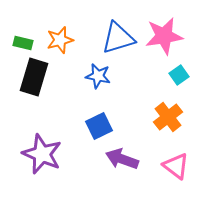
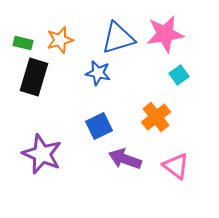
pink star: moved 1 px right, 2 px up
blue star: moved 3 px up
orange cross: moved 12 px left
purple arrow: moved 3 px right
